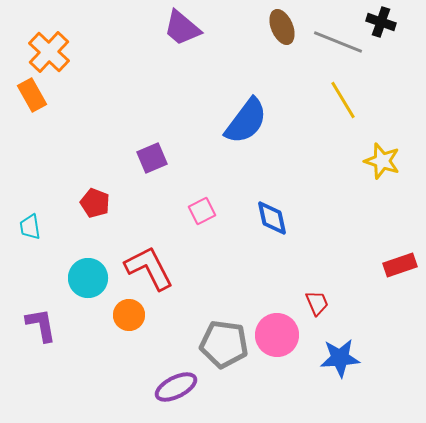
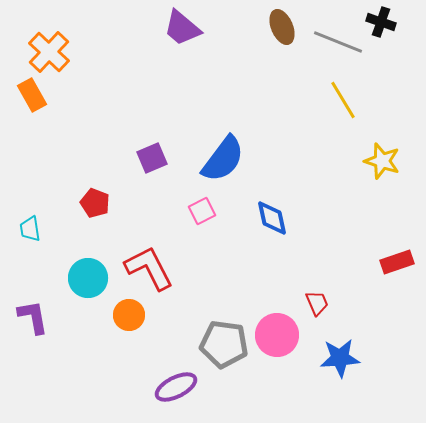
blue semicircle: moved 23 px left, 38 px down
cyan trapezoid: moved 2 px down
red rectangle: moved 3 px left, 3 px up
purple L-shape: moved 8 px left, 8 px up
